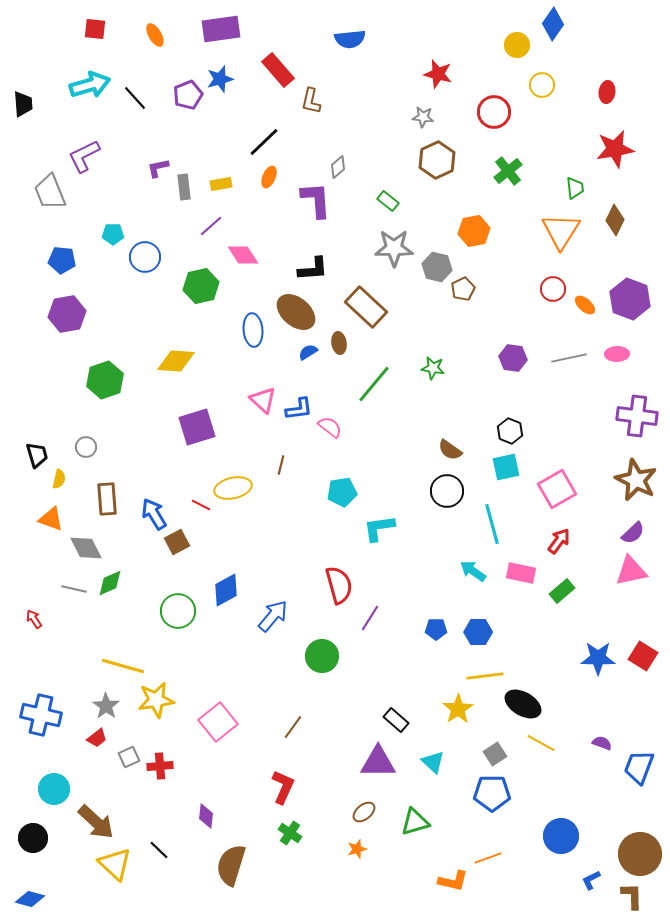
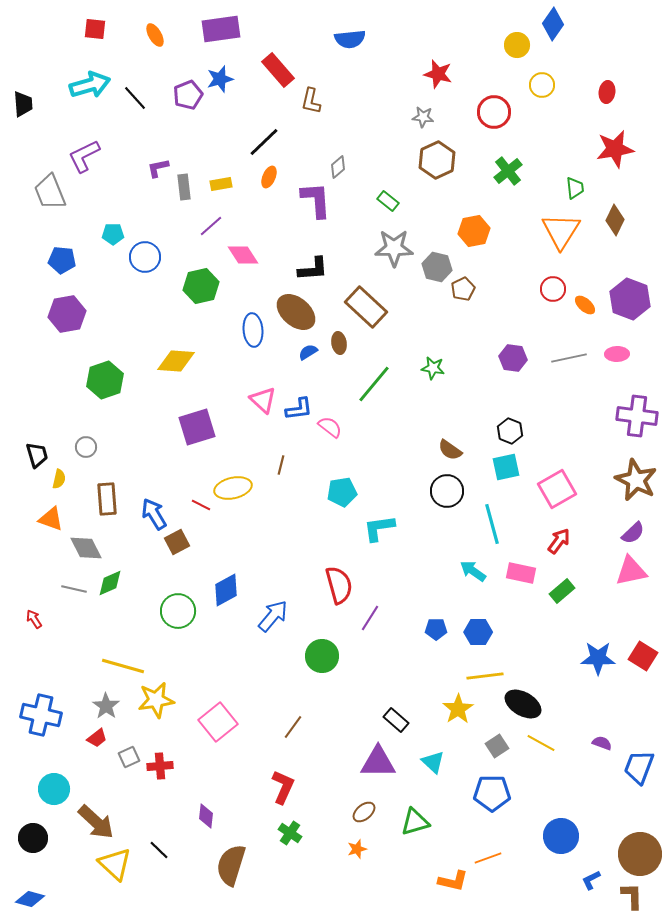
gray square at (495, 754): moved 2 px right, 8 px up
